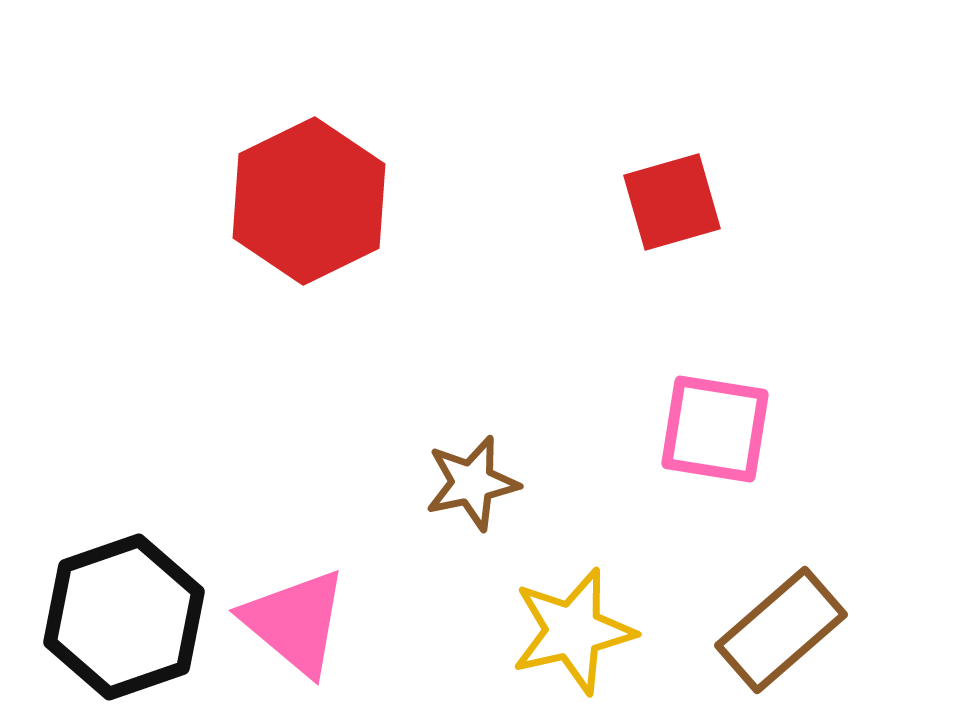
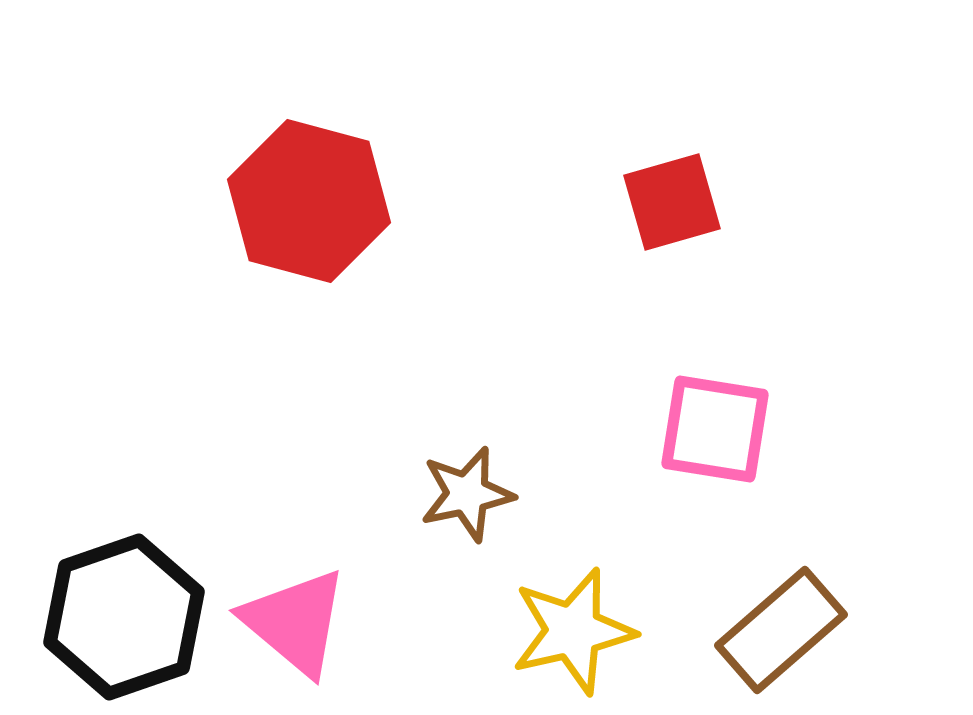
red hexagon: rotated 19 degrees counterclockwise
brown star: moved 5 px left, 11 px down
